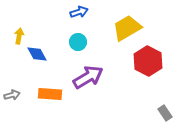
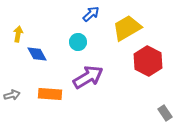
blue arrow: moved 12 px right, 2 px down; rotated 24 degrees counterclockwise
yellow arrow: moved 1 px left, 2 px up
